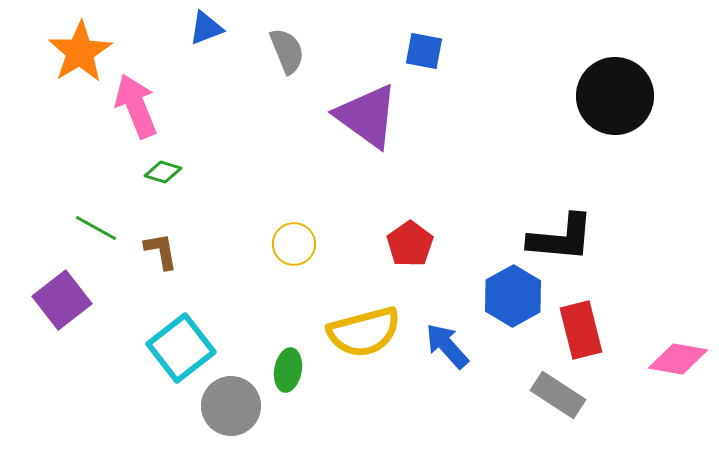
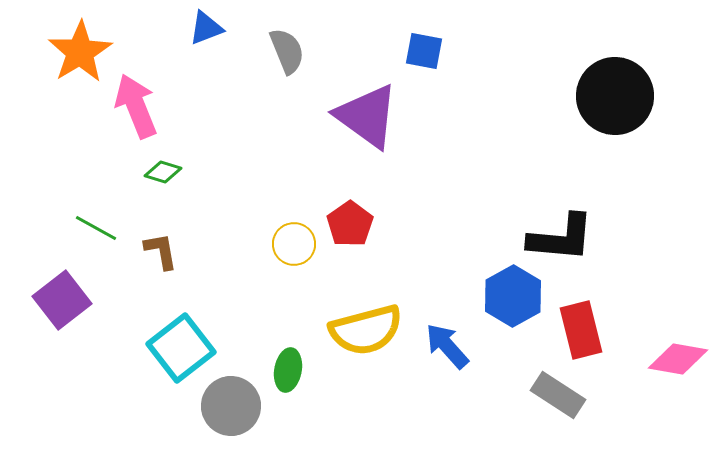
red pentagon: moved 60 px left, 20 px up
yellow semicircle: moved 2 px right, 2 px up
